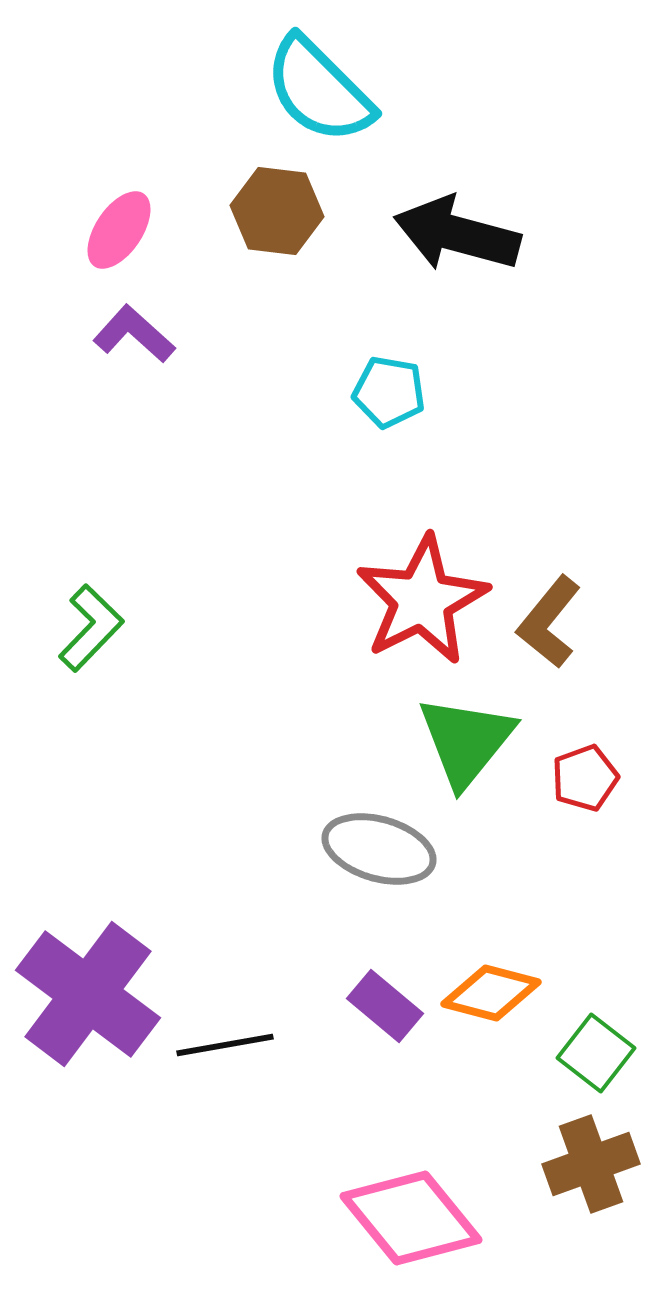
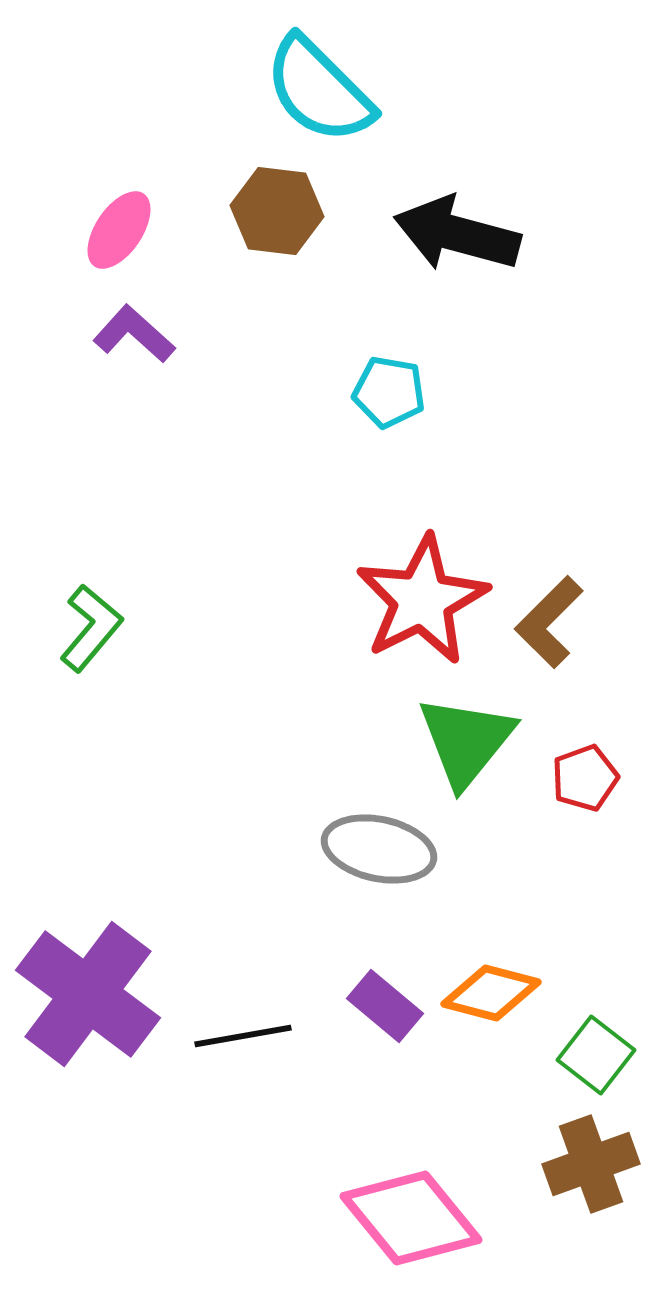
brown L-shape: rotated 6 degrees clockwise
green L-shape: rotated 4 degrees counterclockwise
gray ellipse: rotated 4 degrees counterclockwise
black line: moved 18 px right, 9 px up
green square: moved 2 px down
